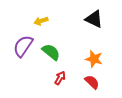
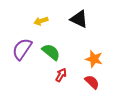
black triangle: moved 15 px left
purple semicircle: moved 1 px left, 3 px down
red arrow: moved 1 px right, 3 px up
